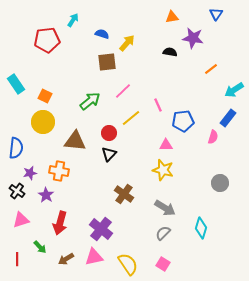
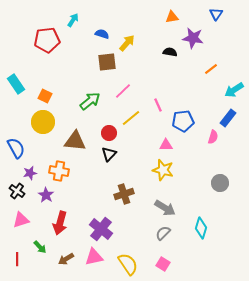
blue semicircle at (16, 148): rotated 35 degrees counterclockwise
brown cross at (124, 194): rotated 36 degrees clockwise
